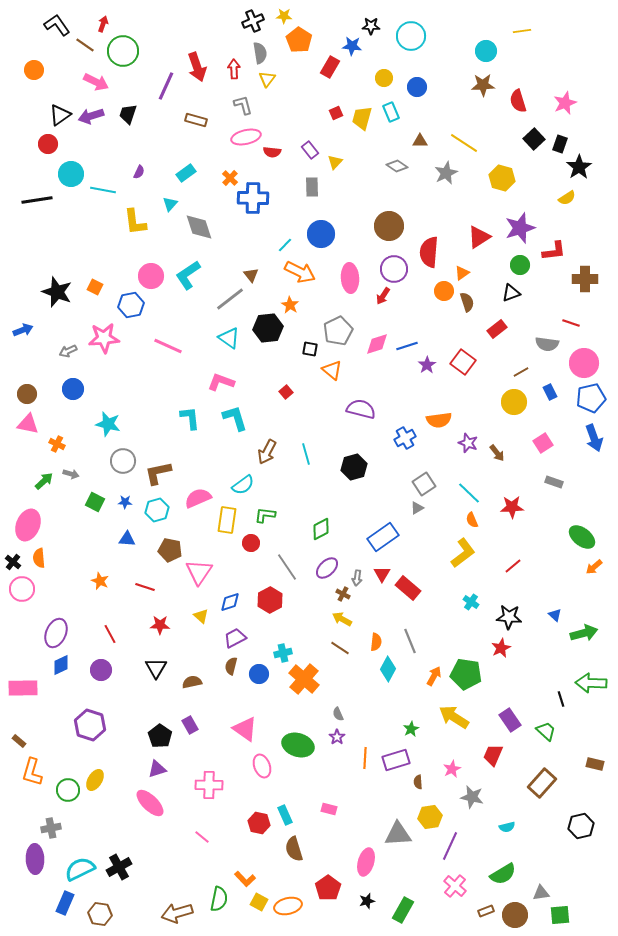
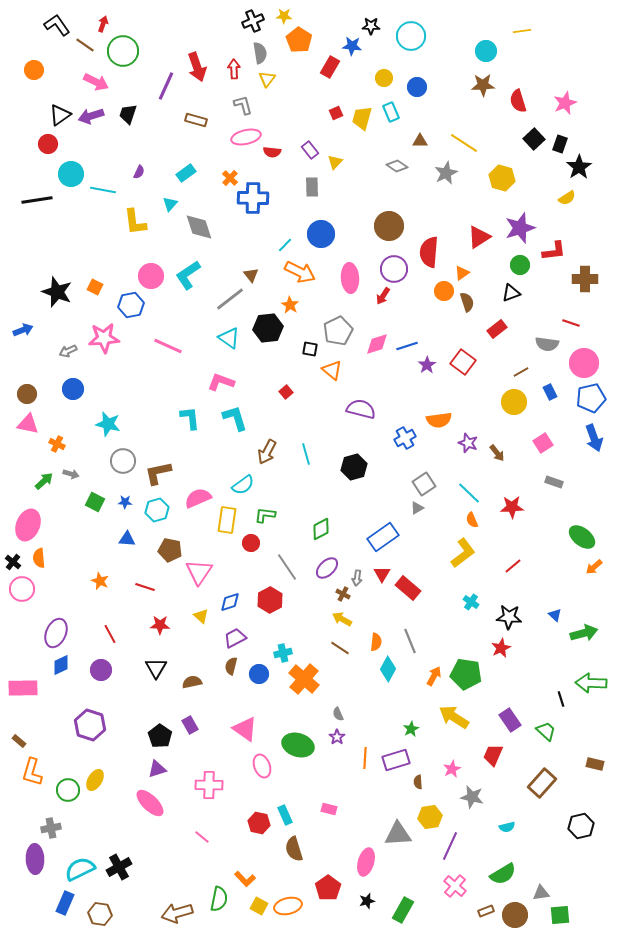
yellow square at (259, 902): moved 4 px down
